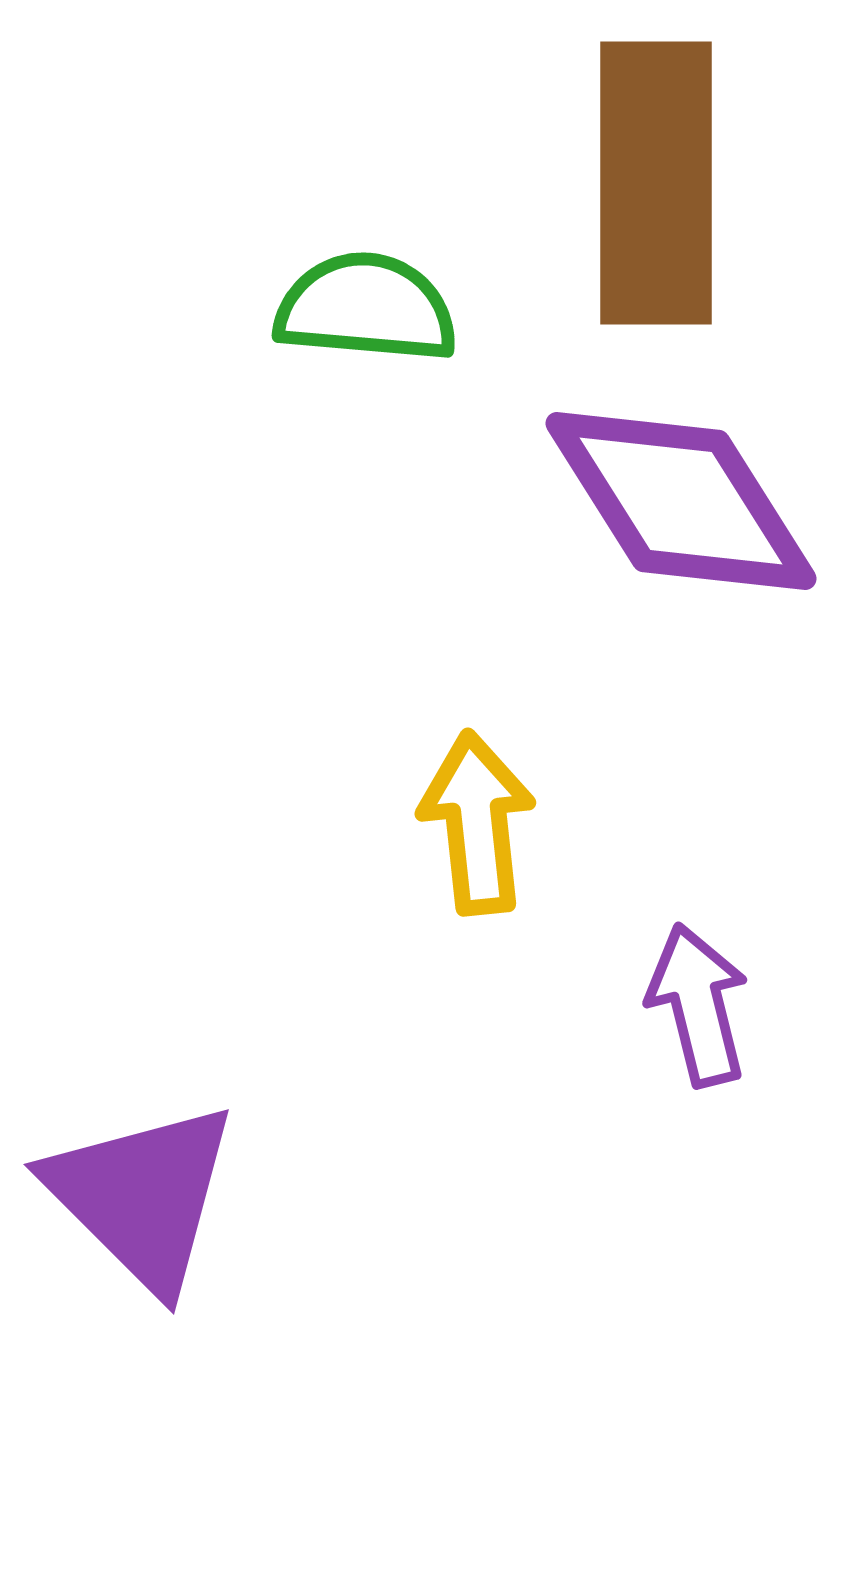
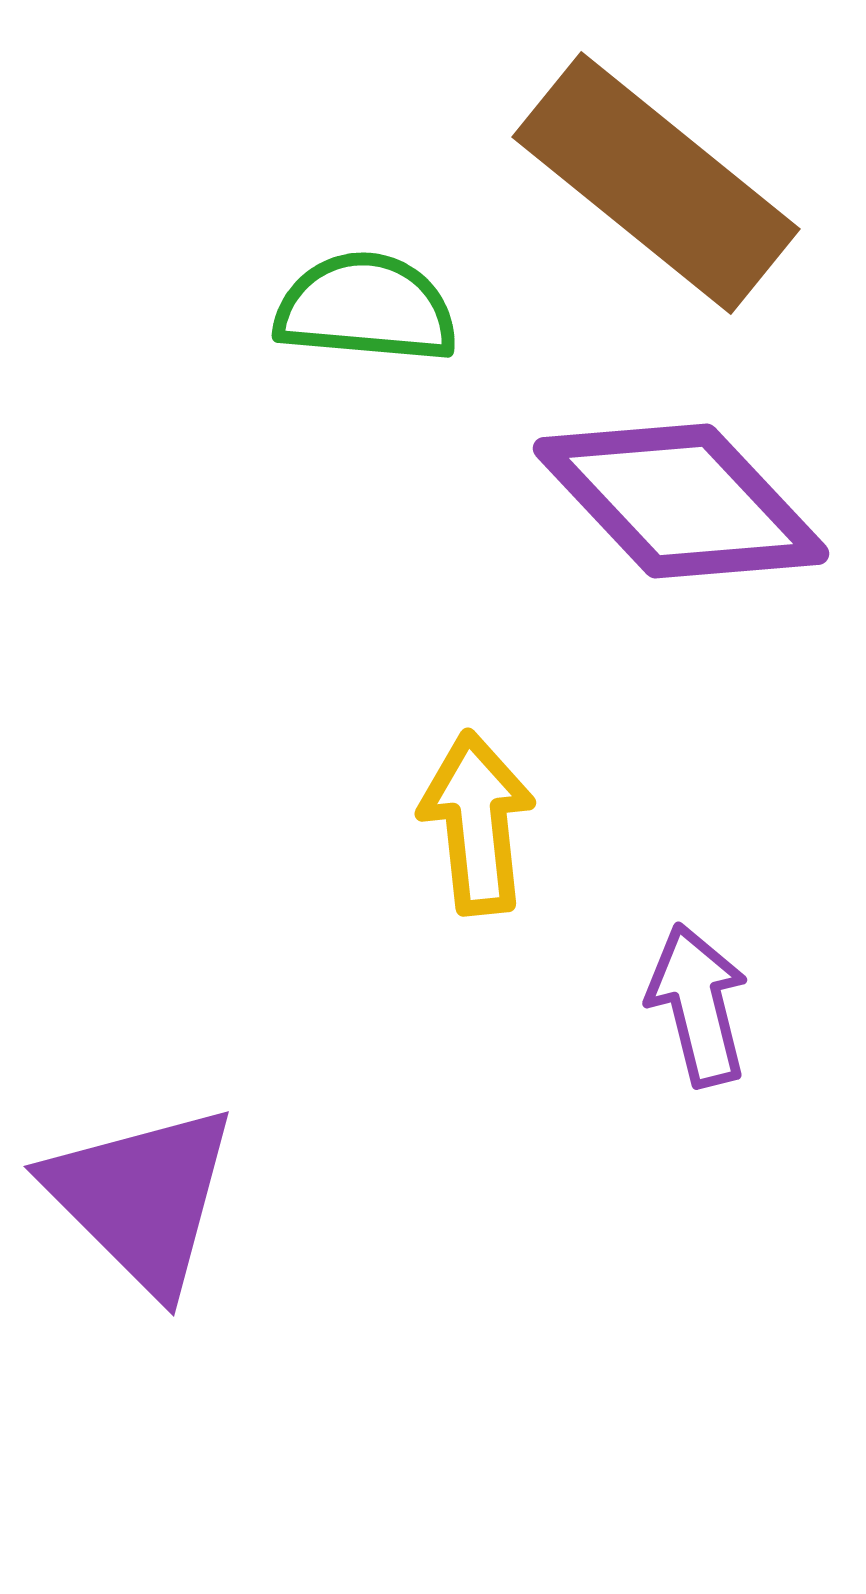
brown rectangle: rotated 51 degrees counterclockwise
purple diamond: rotated 11 degrees counterclockwise
purple triangle: moved 2 px down
